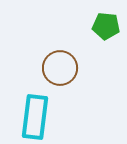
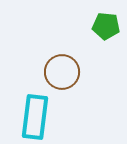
brown circle: moved 2 px right, 4 px down
